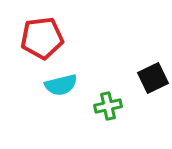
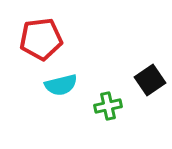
red pentagon: moved 1 px left, 1 px down
black square: moved 3 px left, 2 px down; rotated 8 degrees counterclockwise
